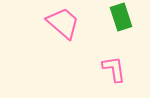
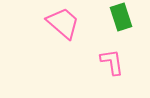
pink L-shape: moved 2 px left, 7 px up
